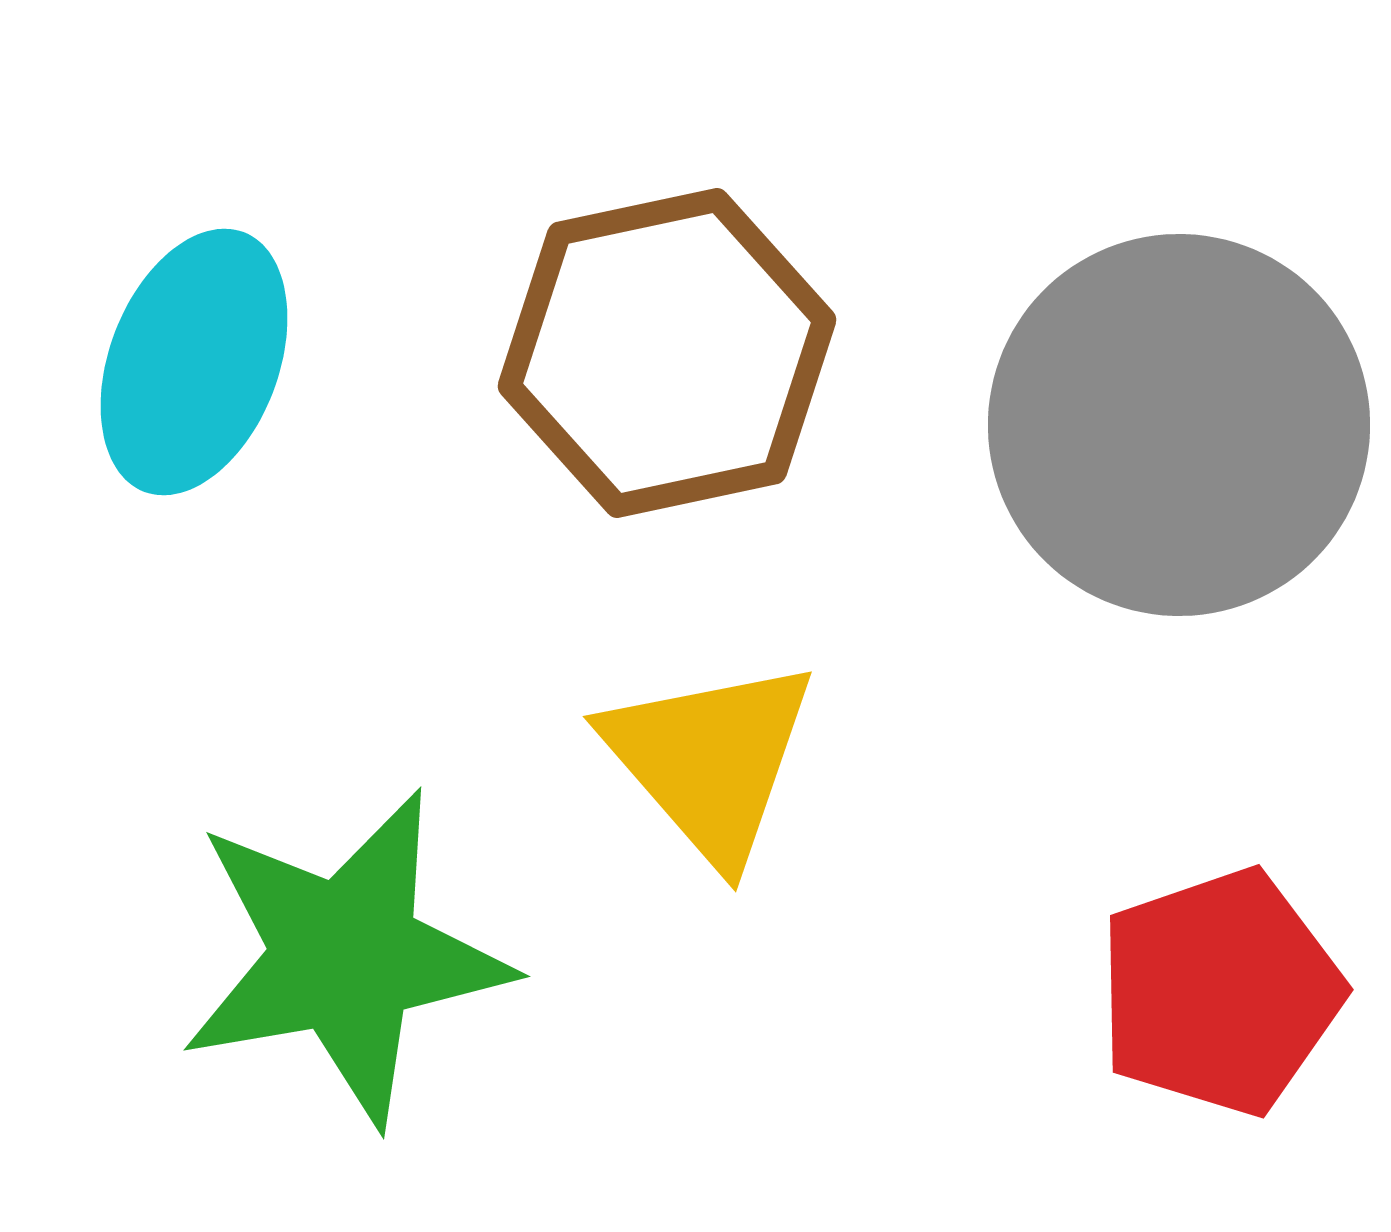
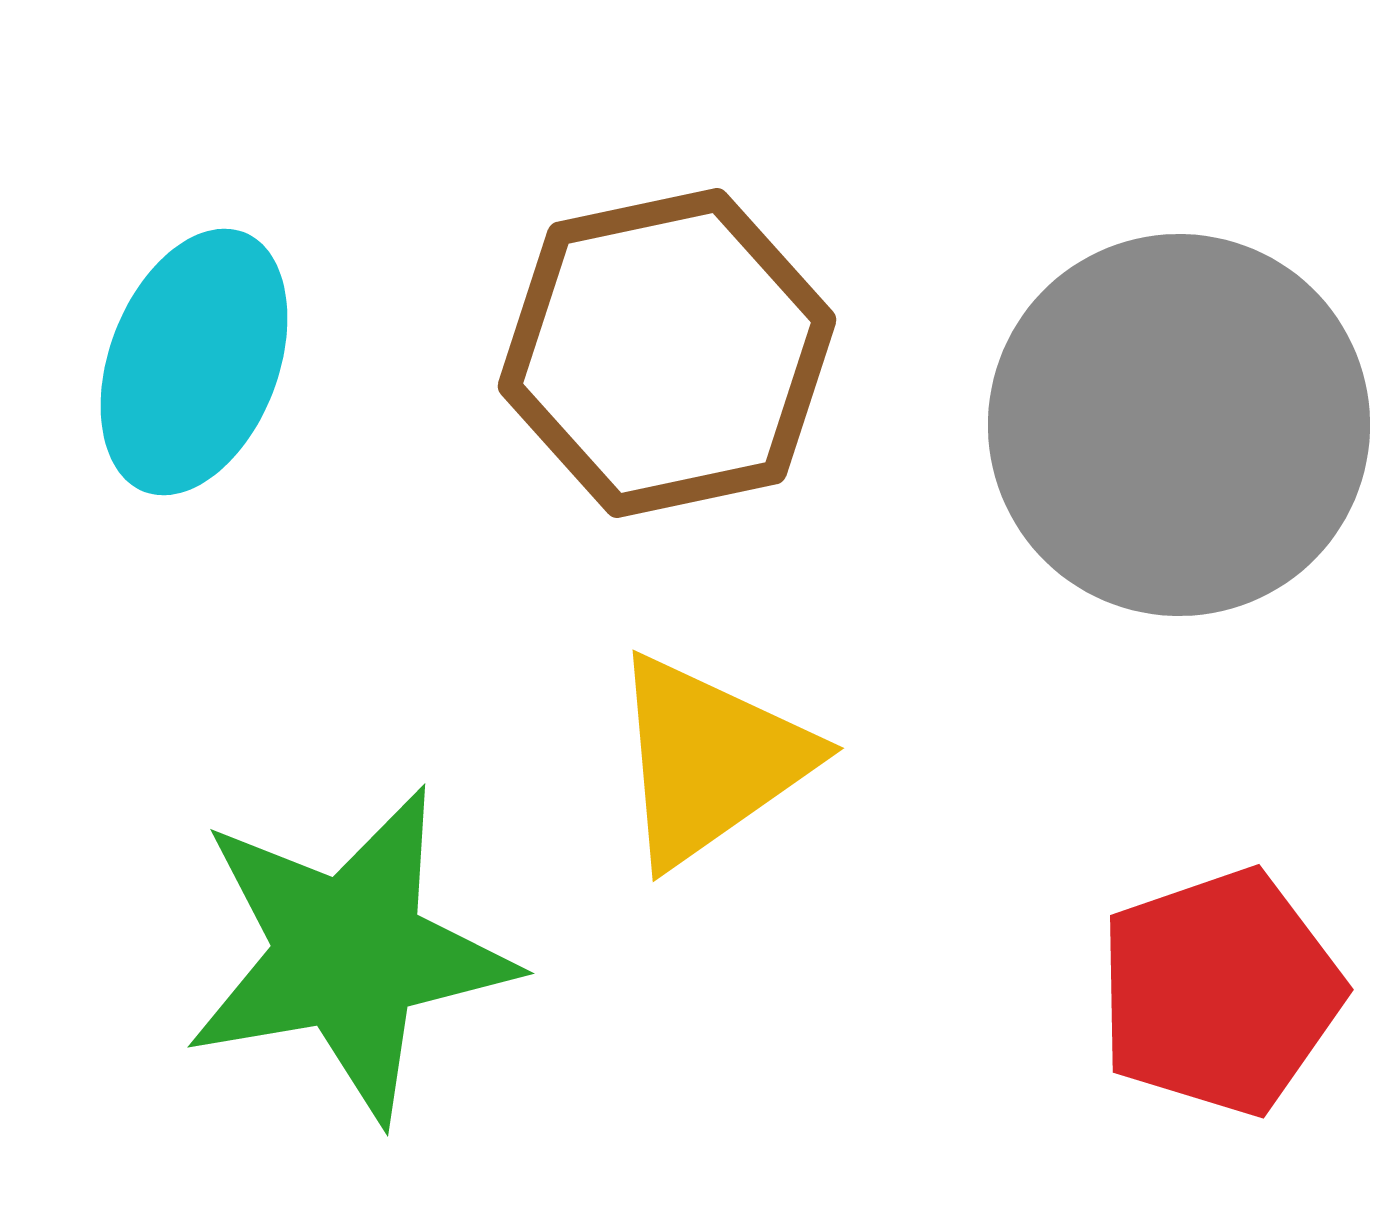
yellow triangle: rotated 36 degrees clockwise
green star: moved 4 px right, 3 px up
